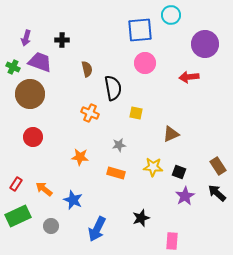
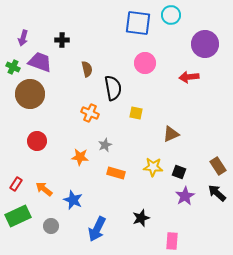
blue square: moved 2 px left, 7 px up; rotated 12 degrees clockwise
purple arrow: moved 3 px left
red circle: moved 4 px right, 4 px down
gray star: moved 14 px left; rotated 16 degrees counterclockwise
